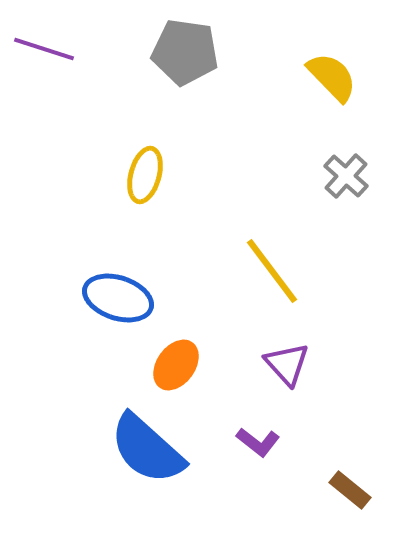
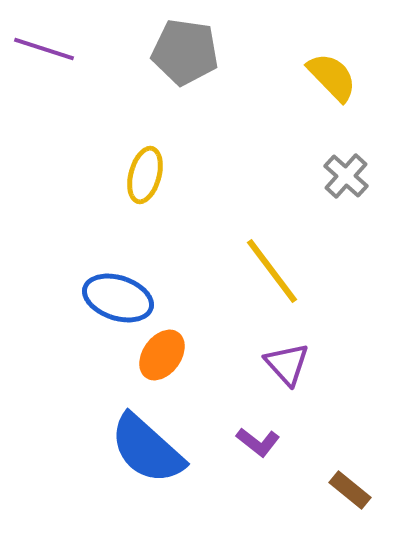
orange ellipse: moved 14 px left, 10 px up
